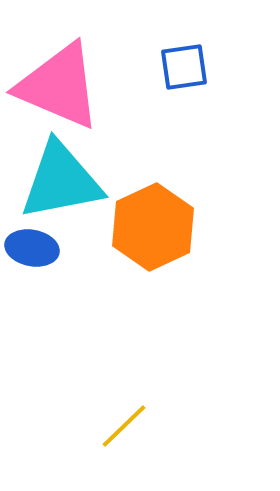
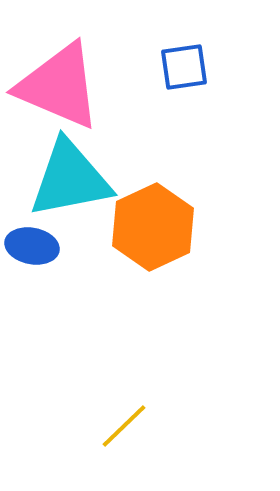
cyan triangle: moved 9 px right, 2 px up
blue ellipse: moved 2 px up
